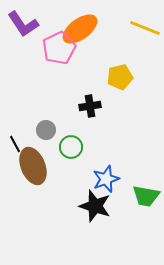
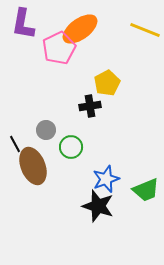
purple L-shape: rotated 44 degrees clockwise
yellow line: moved 2 px down
yellow pentagon: moved 13 px left, 6 px down; rotated 15 degrees counterclockwise
green trapezoid: moved 6 px up; rotated 32 degrees counterclockwise
black star: moved 3 px right
